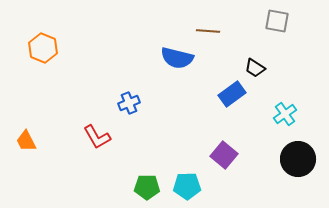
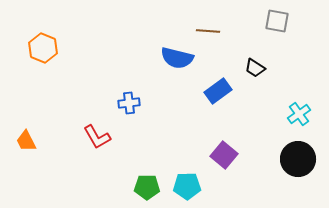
blue rectangle: moved 14 px left, 3 px up
blue cross: rotated 15 degrees clockwise
cyan cross: moved 14 px right
